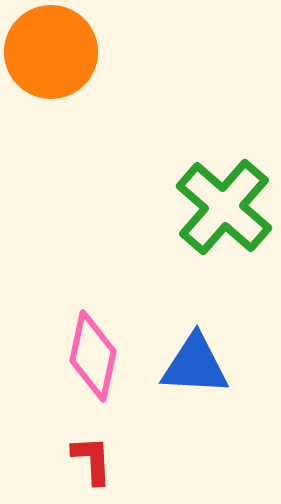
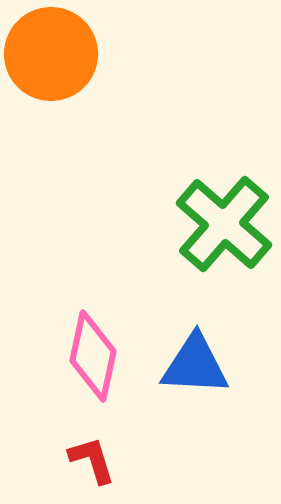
orange circle: moved 2 px down
green cross: moved 17 px down
red L-shape: rotated 14 degrees counterclockwise
